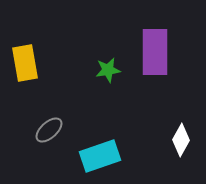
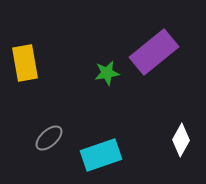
purple rectangle: moved 1 px left; rotated 51 degrees clockwise
green star: moved 1 px left, 3 px down
gray ellipse: moved 8 px down
cyan rectangle: moved 1 px right, 1 px up
